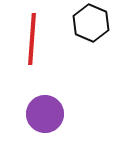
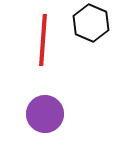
red line: moved 11 px right, 1 px down
